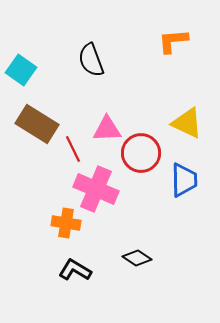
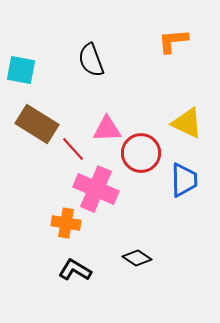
cyan square: rotated 24 degrees counterclockwise
red line: rotated 16 degrees counterclockwise
